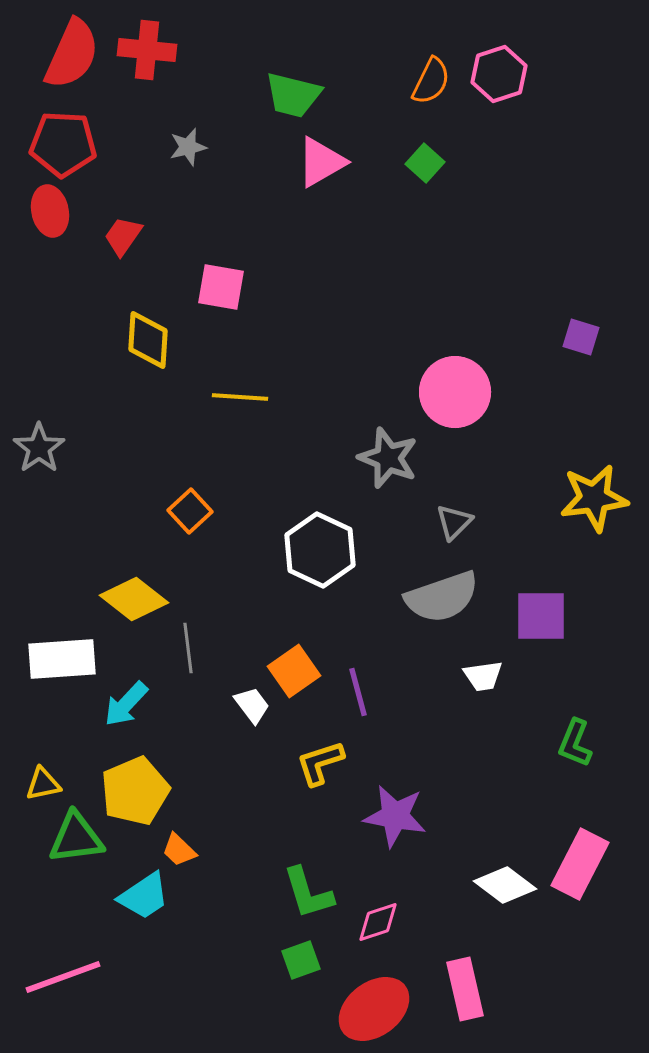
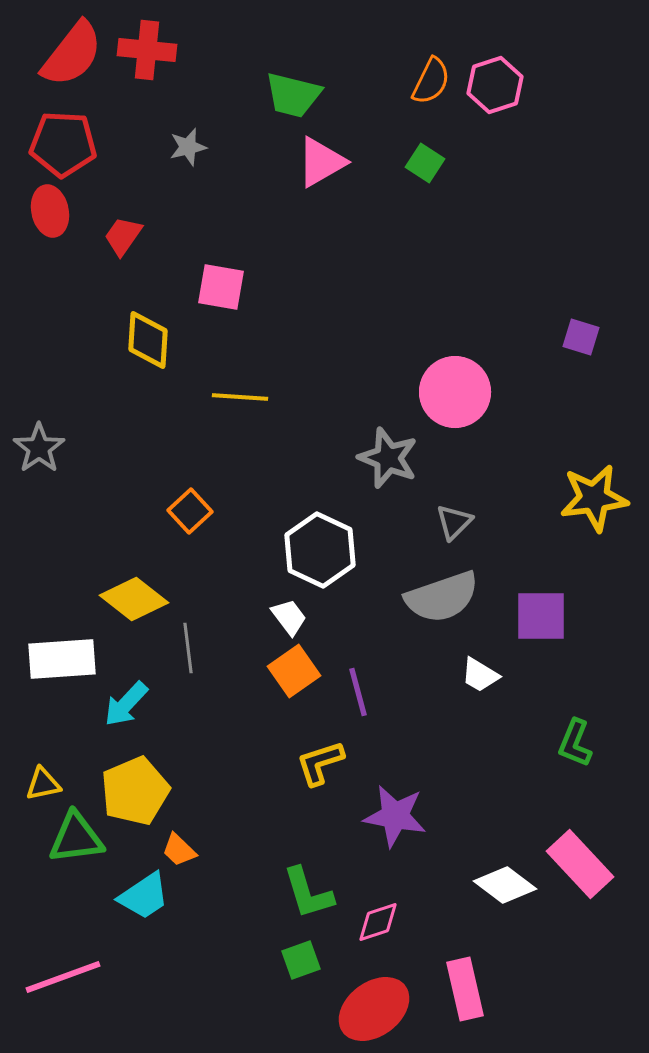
red semicircle at (72, 54): rotated 14 degrees clockwise
pink hexagon at (499, 74): moved 4 px left, 11 px down
green square at (425, 163): rotated 9 degrees counterclockwise
white trapezoid at (483, 676): moved 3 px left, 1 px up; rotated 39 degrees clockwise
white trapezoid at (252, 705): moved 37 px right, 88 px up
pink rectangle at (580, 864): rotated 70 degrees counterclockwise
